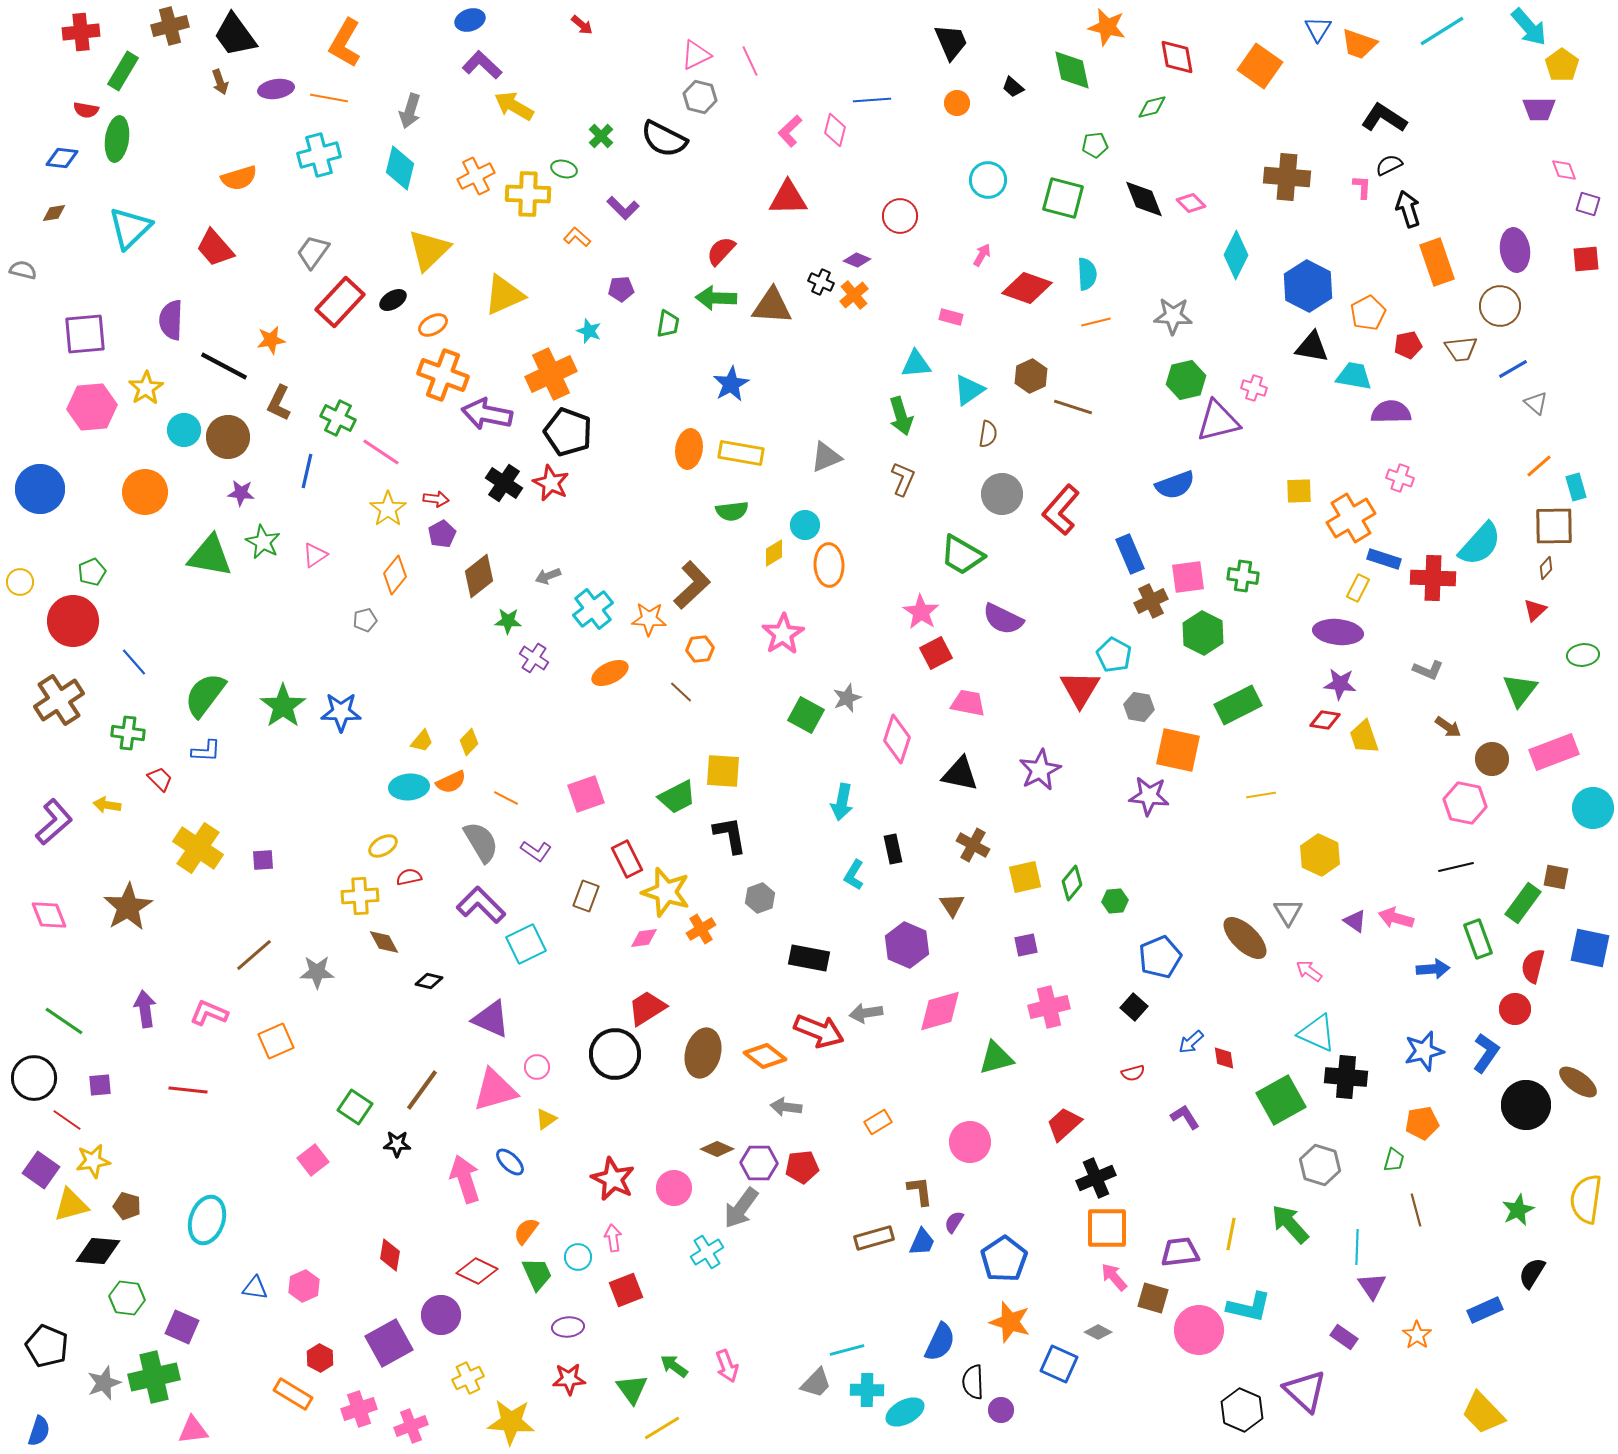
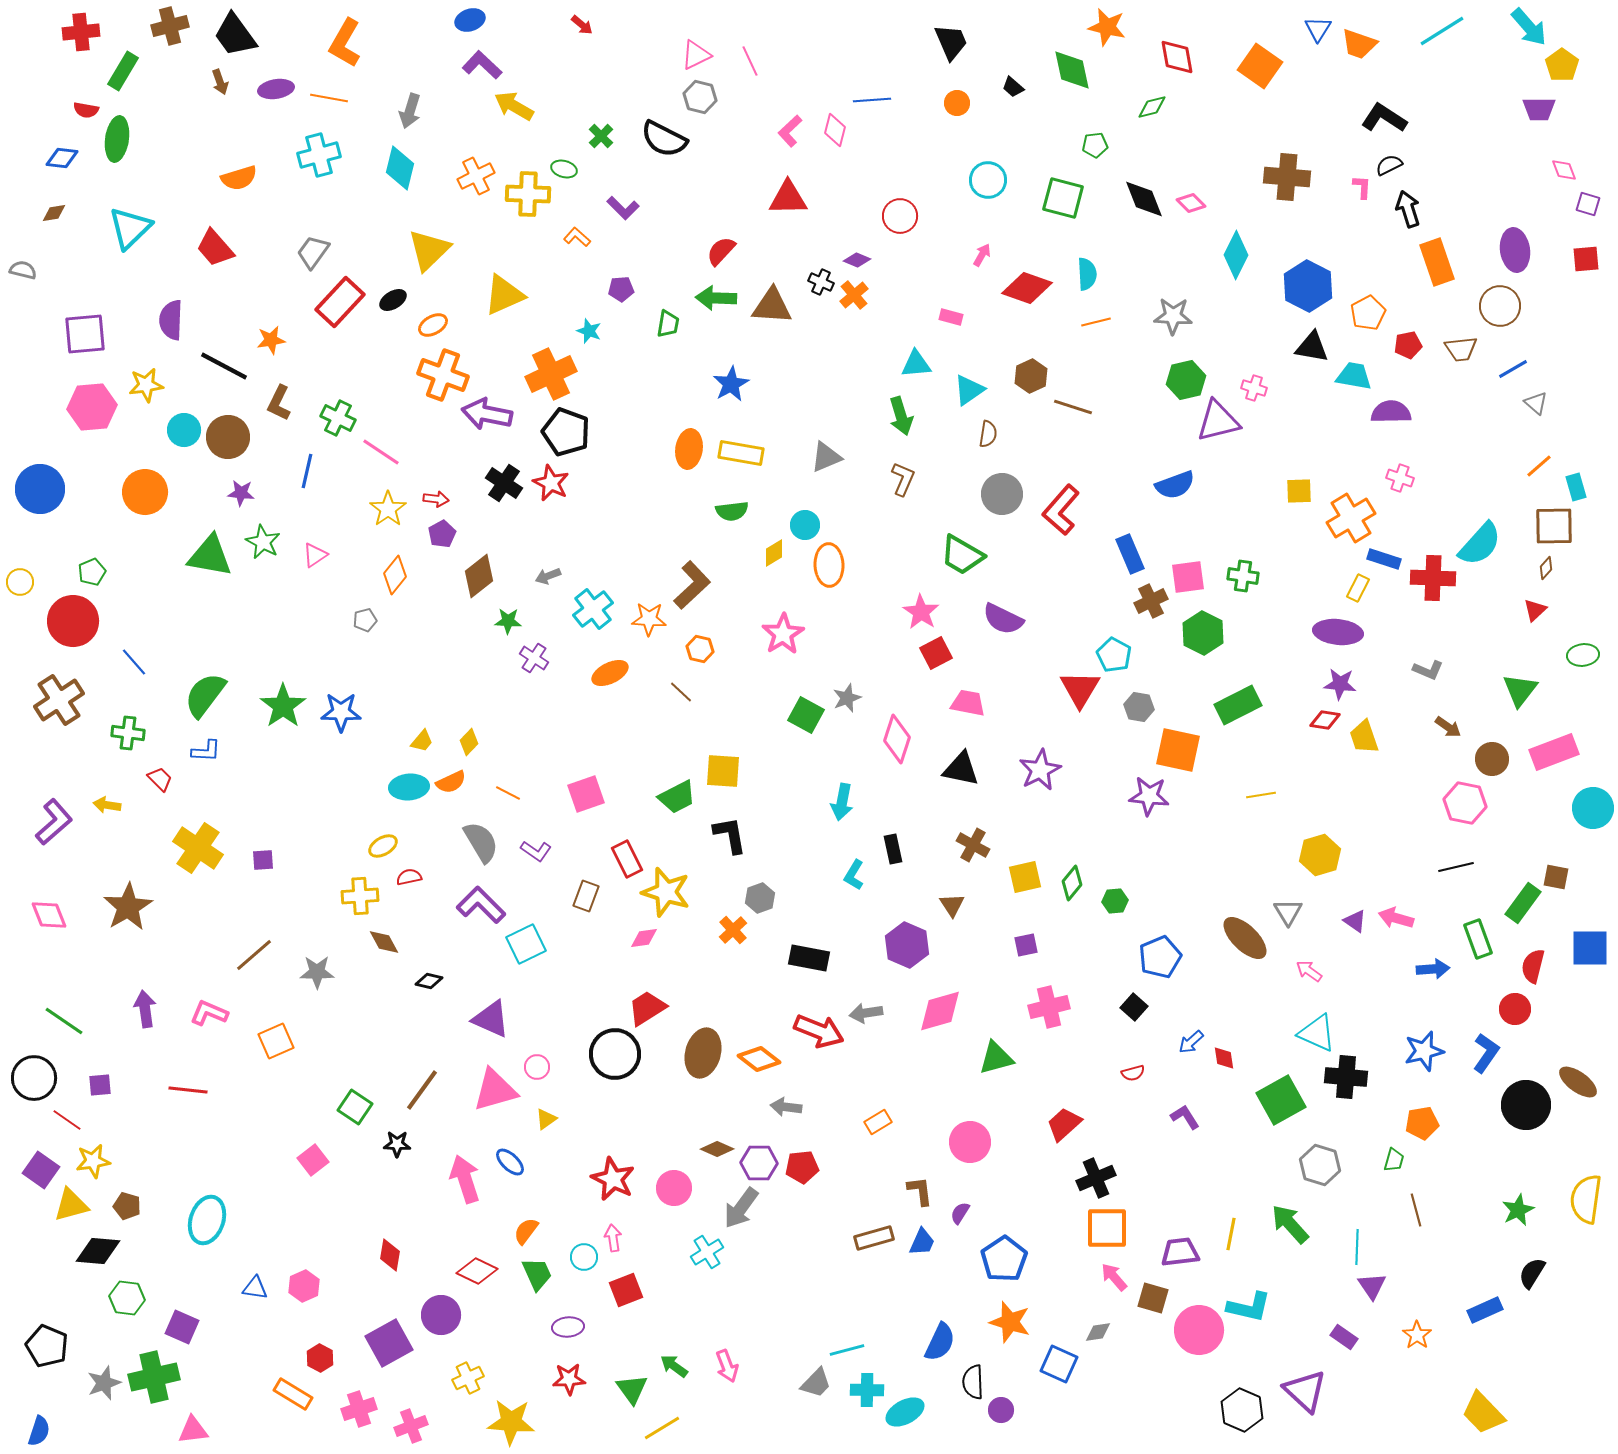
yellow star at (146, 388): moved 3 px up; rotated 24 degrees clockwise
black pentagon at (568, 432): moved 2 px left
orange hexagon at (700, 649): rotated 20 degrees clockwise
black triangle at (960, 774): moved 1 px right, 5 px up
orange line at (506, 798): moved 2 px right, 5 px up
yellow hexagon at (1320, 855): rotated 18 degrees clockwise
orange cross at (701, 929): moved 32 px right, 1 px down; rotated 12 degrees counterclockwise
blue square at (1590, 948): rotated 12 degrees counterclockwise
orange diamond at (765, 1056): moved 6 px left, 3 px down
purple semicircle at (954, 1222): moved 6 px right, 9 px up
cyan circle at (578, 1257): moved 6 px right
gray diamond at (1098, 1332): rotated 36 degrees counterclockwise
